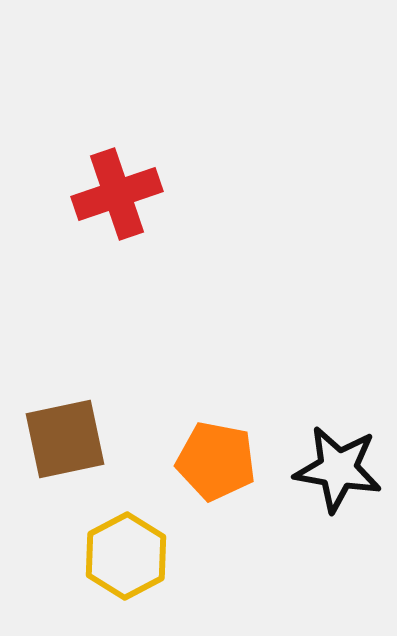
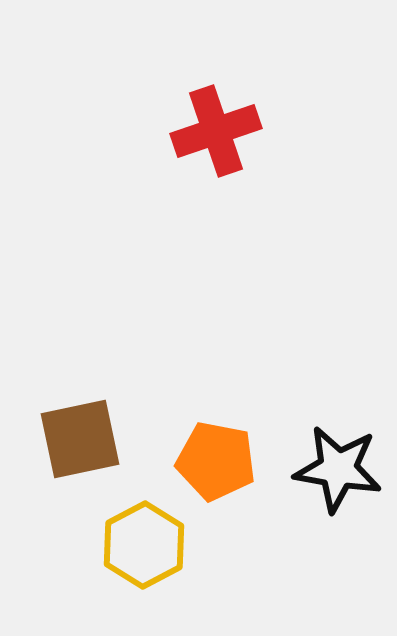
red cross: moved 99 px right, 63 px up
brown square: moved 15 px right
yellow hexagon: moved 18 px right, 11 px up
